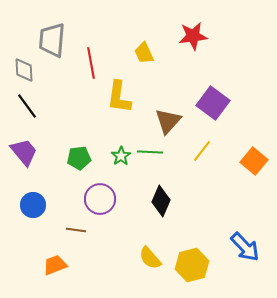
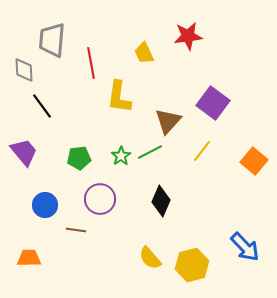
red star: moved 5 px left
black line: moved 15 px right
green line: rotated 30 degrees counterclockwise
blue circle: moved 12 px right
orange trapezoid: moved 26 px left, 7 px up; rotated 20 degrees clockwise
